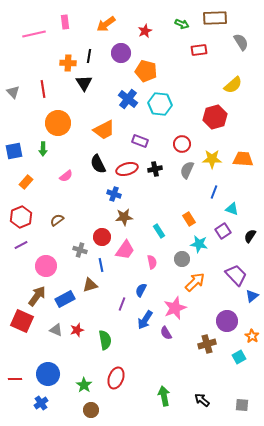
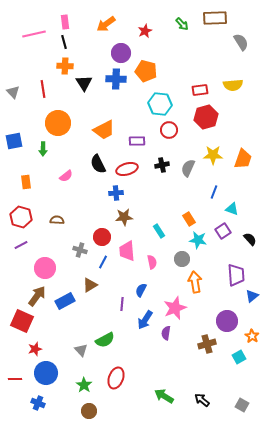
green arrow at (182, 24): rotated 24 degrees clockwise
red rectangle at (199, 50): moved 1 px right, 40 px down
black line at (89, 56): moved 25 px left, 14 px up; rotated 24 degrees counterclockwise
orange cross at (68, 63): moved 3 px left, 3 px down
yellow semicircle at (233, 85): rotated 36 degrees clockwise
blue cross at (128, 99): moved 12 px left, 20 px up; rotated 36 degrees counterclockwise
red hexagon at (215, 117): moved 9 px left
purple rectangle at (140, 141): moved 3 px left; rotated 21 degrees counterclockwise
red circle at (182, 144): moved 13 px left, 14 px up
blue square at (14, 151): moved 10 px up
yellow star at (212, 159): moved 1 px right, 4 px up
orange trapezoid at (243, 159): rotated 105 degrees clockwise
black cross at (155, 169): moved 7 px right, 4 px up
gray semicircle at (187, 170): moved 1 px right, 2 px up
orange rectangle at (26, 182): rotated 48 degrees counterclockwise
blue cross at (114, 194): moved 2 px right, 1 px up; rotated 24 degrees counterclockwise
red hexagon at (21, 217): rotated 20 degrees counterclockwise
brown semicircle at (57, 220): rotated 40 degrees clockwise
black semicircle at (250, 236): moved 3 px down; rotated 104 degrees clockwise
cyan star at (199, 244): moved 1 px left, 4 px up
pink trapezoid at (125, 250): moved 2 px right, 1 px down; rotated 140 degrees clockwise
blue line at (101, 265): moved 2 px right, 3 px up; rotated 40 degrees clockwise
pink circle at (46, 266): moved 1 px left, 2 px down
purple trapezoid at (236, 275): rotated 40 degrees clockwise
orange arrow at (195, 282): rotated 55 degrees counterclockwise
brown triangle at (90, 285): rotated 14 degrees counterclockwise
blue rectangle at (65, 299): moved 2 px down
purple line at (122, 304): rotated 16 degrees counterclockwise
gray triangle at (56, 330): moved 25 px right, 20 px down; rotated 24 degrees clockwise
red star at (77, 330): moved 42 px left, 19 px down
purple semicircle at (166, 333): rotated 40 degrees clockwise
green semicircle at (105, 340): rotated 72 degrees clockwise
blue circle at (48, 374): moved 2 px left, 1 px up
green arrow at (164, 396): rotated 48 degrees counterclockwise
blue cross at (41, 403): moved 3 px left; rotated 32 degrees counterclockwise
gray square at (242, 405): rotated 24 degrees clockwise
brown circle at (91, 410): moved 2 px left, 1 px down
